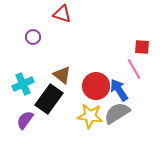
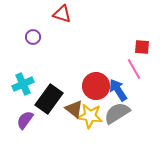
brown triangle: moved 12 px right, 34 px down
blue arrow: moved 1 px left
